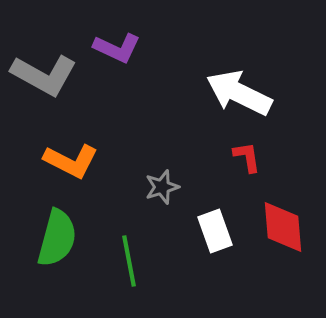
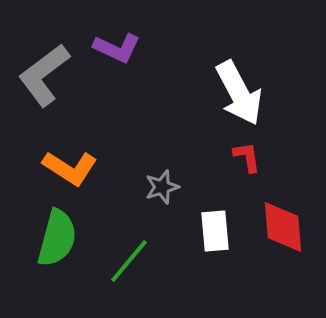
gray L-shape: rotated 114 degrees clockwise
white arrow: rotated 144 degrees counterclockwise
orange L-shape: moved 1 px left, 7 px down; rotated 6 degrees clockwise
white rectangle: rotated 15 degrees clockwise
green line: rotated 51 degrees clockwise
